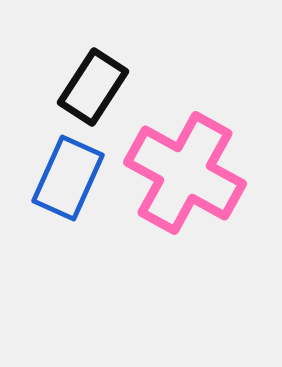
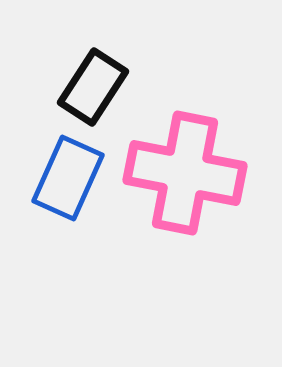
pink cross: rotated 18 degrees counterclockwise
